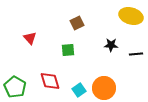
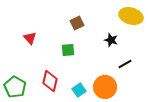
black star: moved 5 px up; rotated 16 degrees clockwise
black line: moved 11 px left, 10 px down; rotated 24 degrees counterclockwise
red diamond: rotated 30 degrees clockwise
orange circle: moved 1 px right, 1 px up
